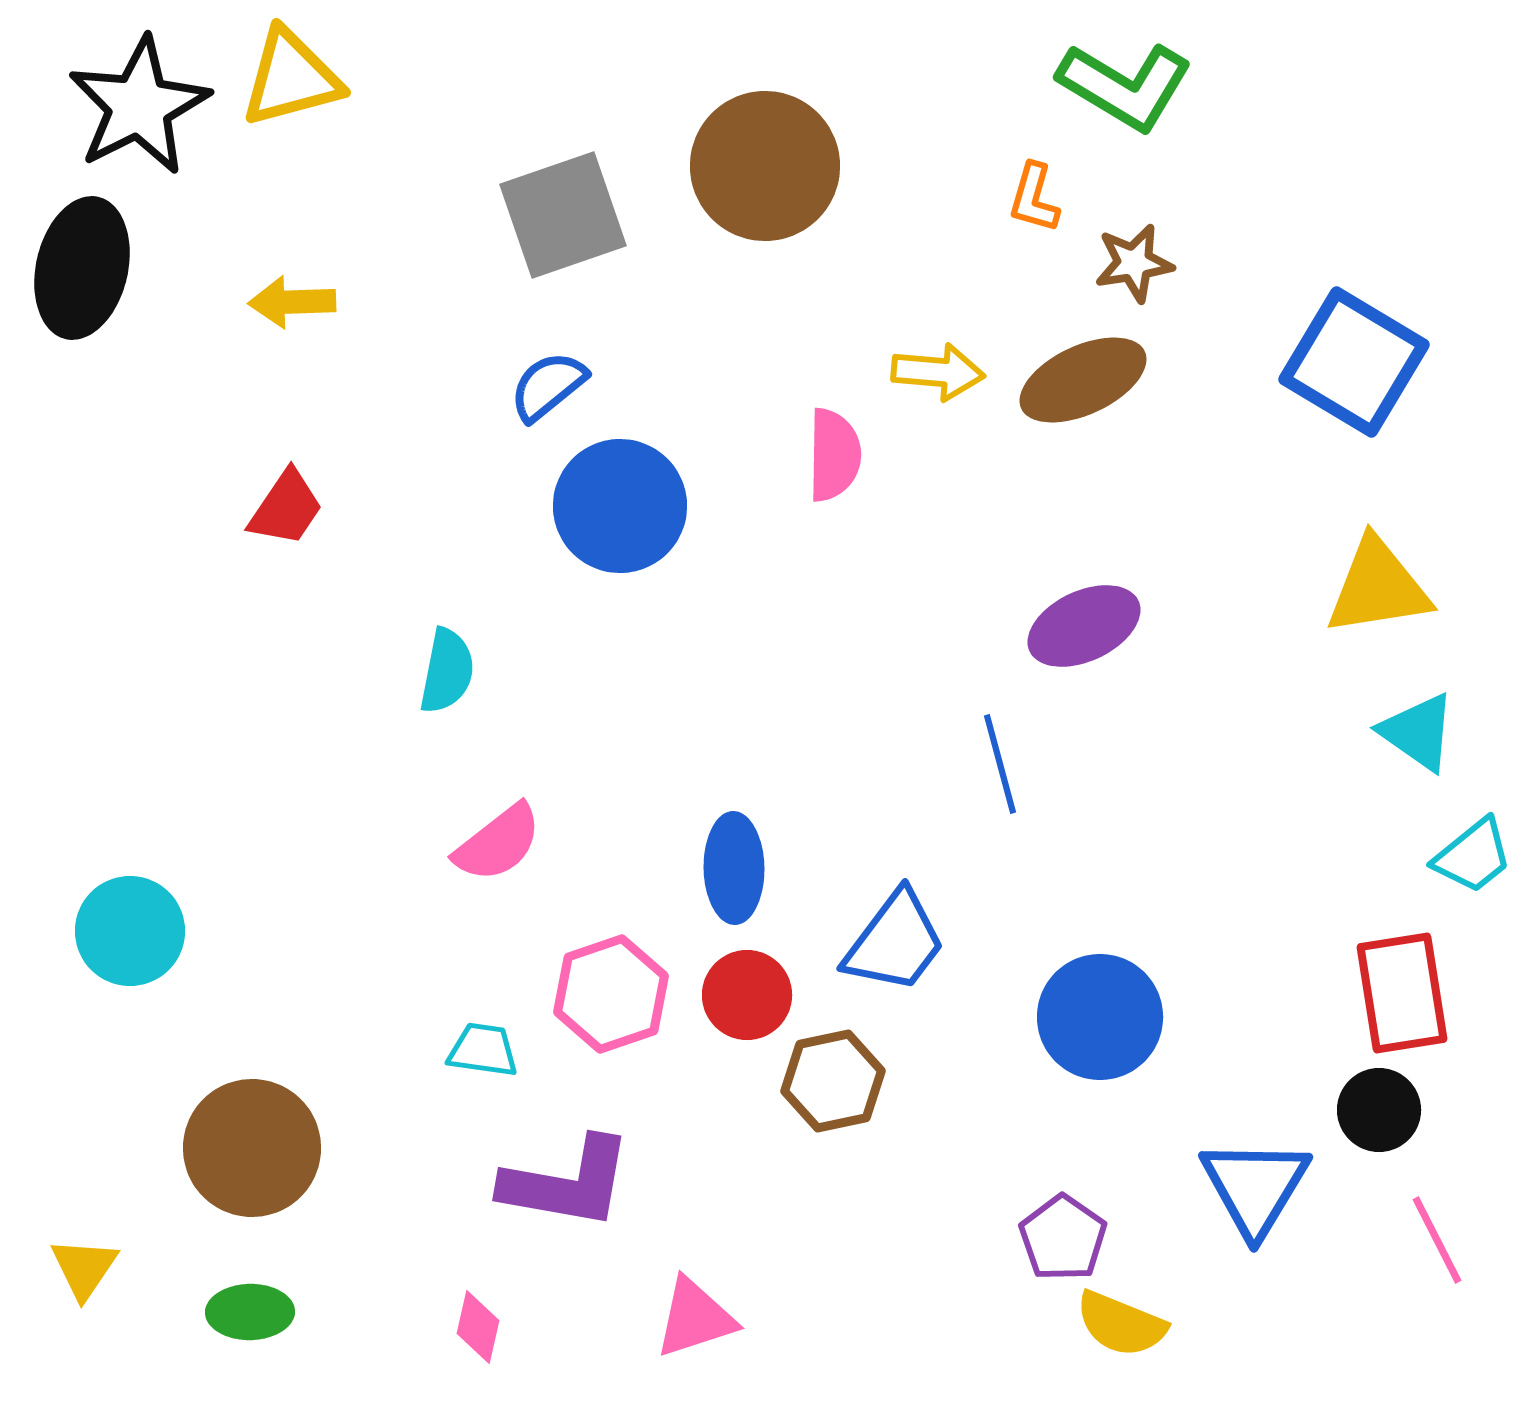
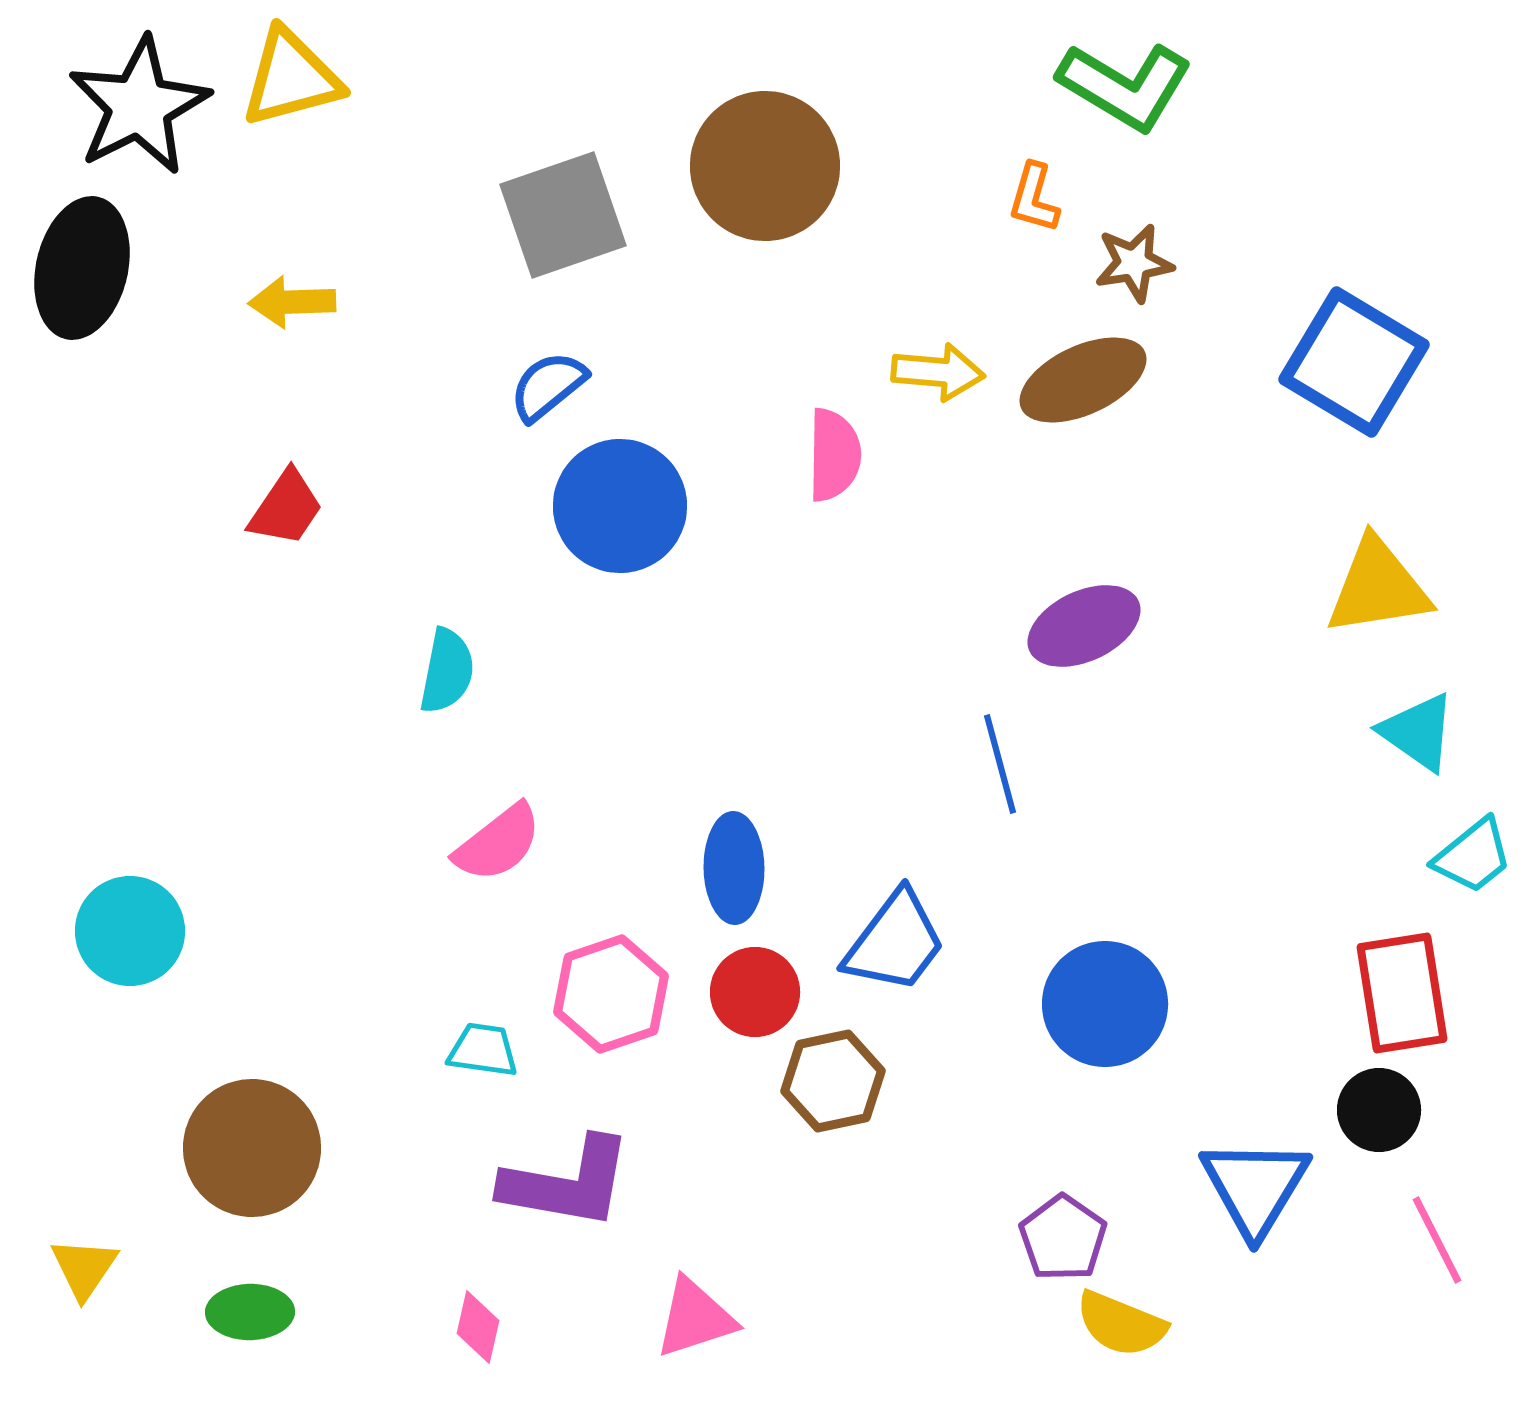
red circle at (747, 995): moved 8 px right, 3 px up
blue circle at (1100, 1017): moved 5 px right, 13 px up
